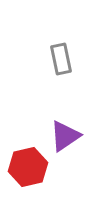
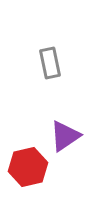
gray rectangle: moved 11 px left, 4 px down
